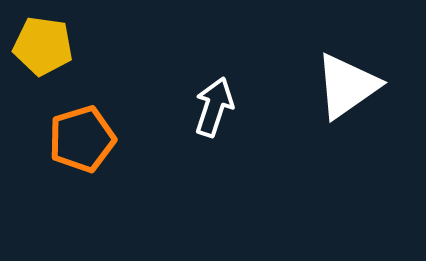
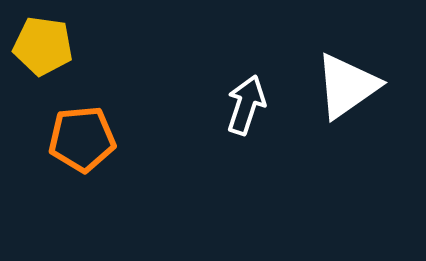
white arrow: moved 32 px right, 2 px up
orange pentagon: rotated 12 degrees clockwise
